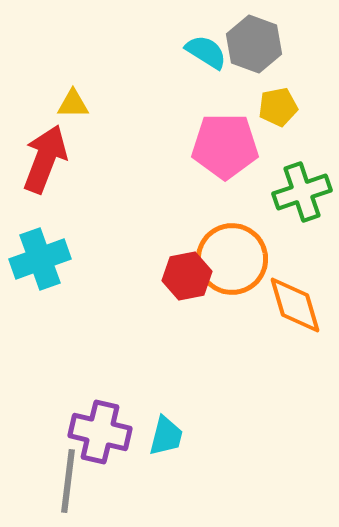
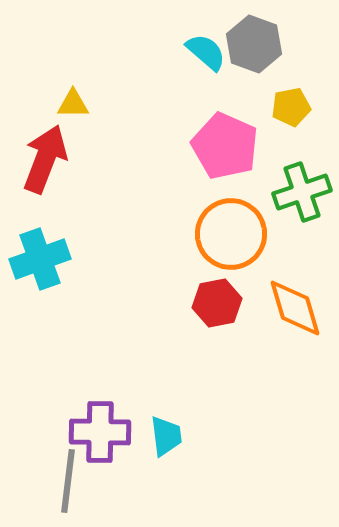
cyan semicircle: rotated 9 degrees clockwise
yellow pentagon: moved 13 px right
pink pentagon: rotated 24 degrees clockwise
orange circle: moved 1 px left, 25 px up
red hexagon: moved 30 px right, 27 px down
orange diamond: moved 3 px down
purple cross: rotated 12 degrees counterclockwise
cyan trapezoid: rotated 21 degrees counterclockwise
